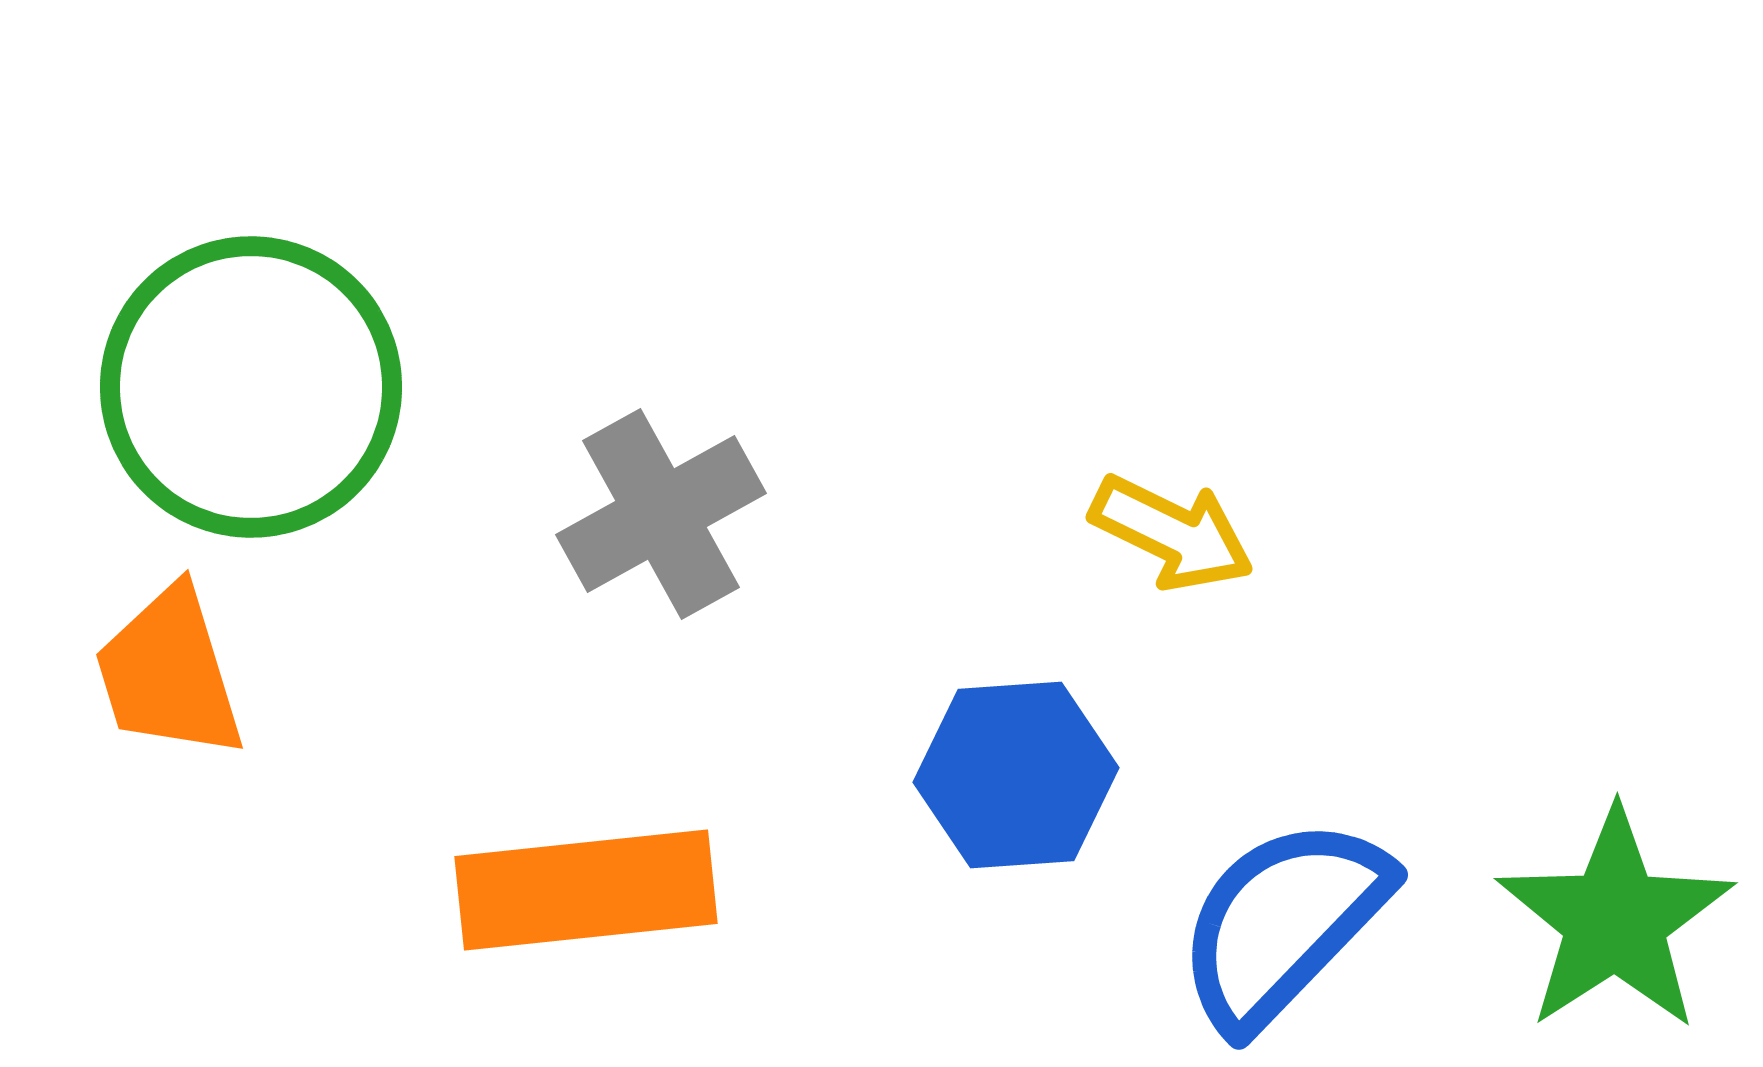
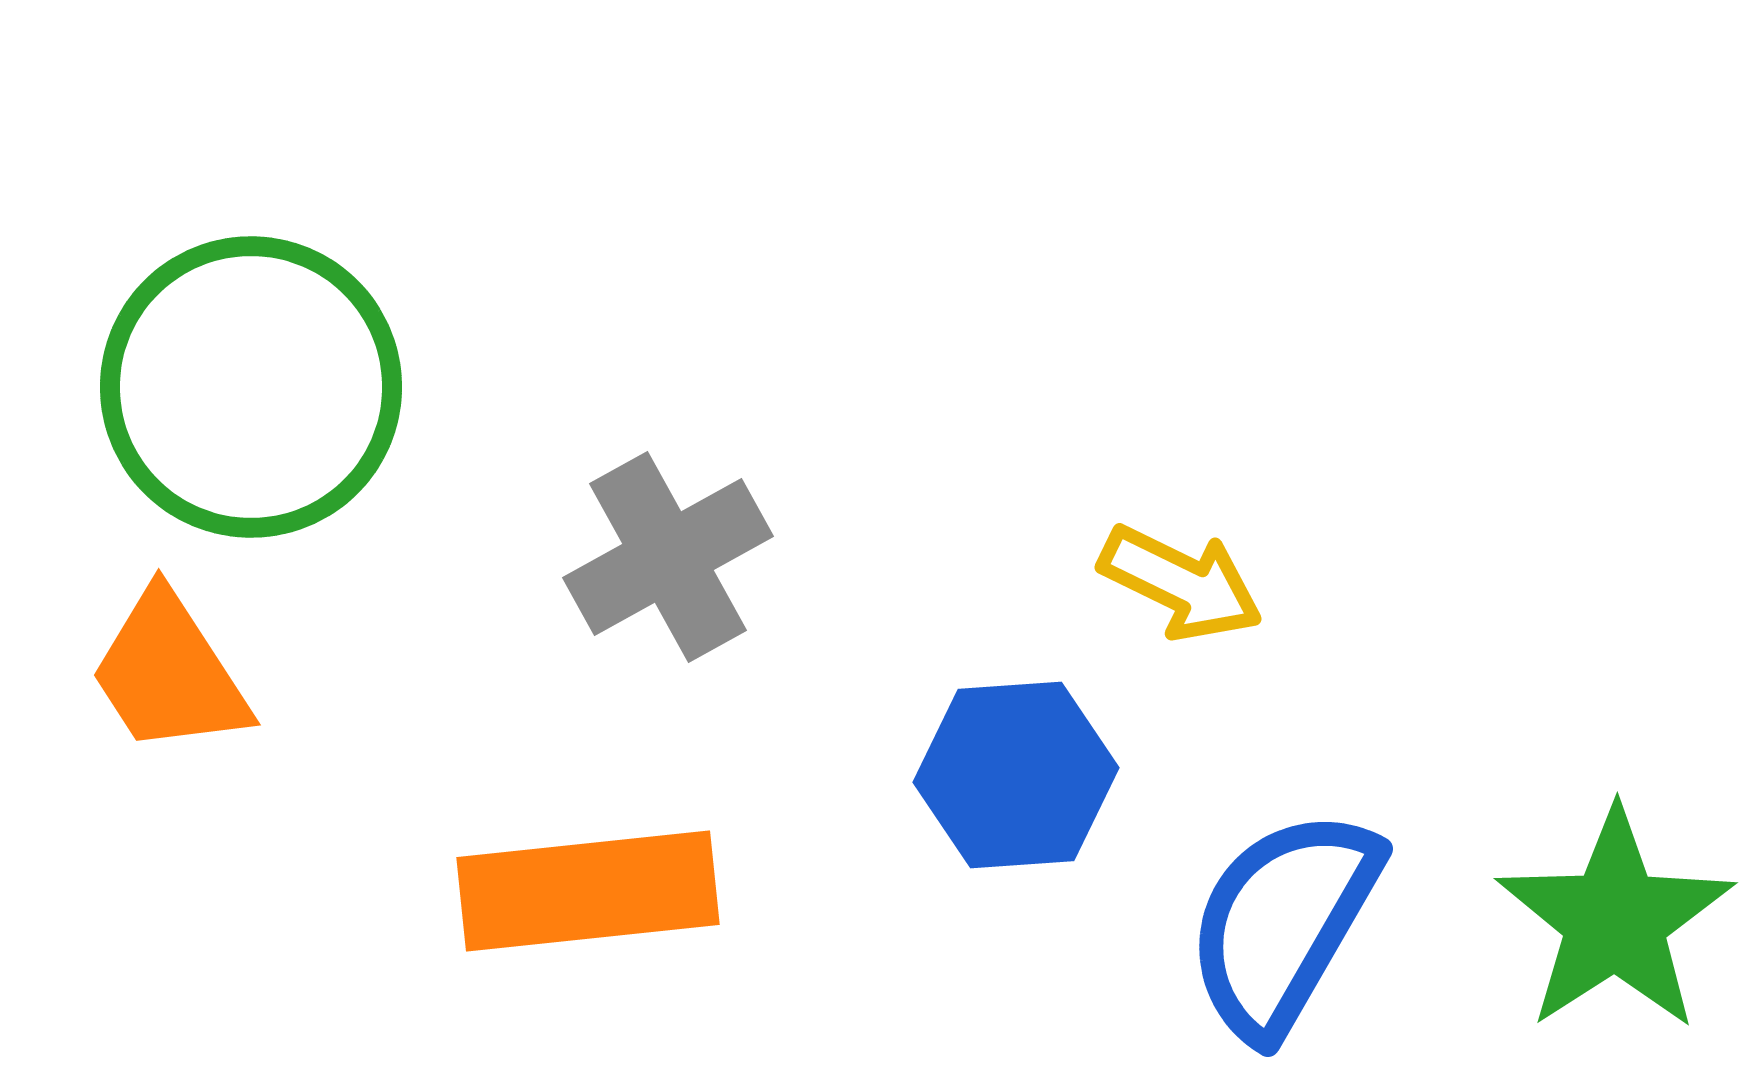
gray cross: moved 7 px right, 43 px down
yellow arrow: moved 9 px right, 50 px down
orange trapezoid: rotated 16 degrees counterclockwise
orange rectangle: moved 2 px right, 1 px down
blue semicircle: rotated 14 degrees counterclockwise
